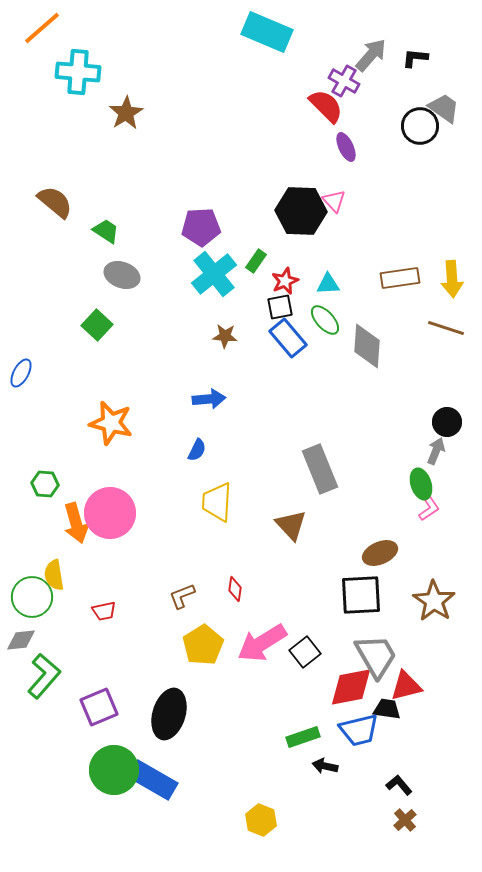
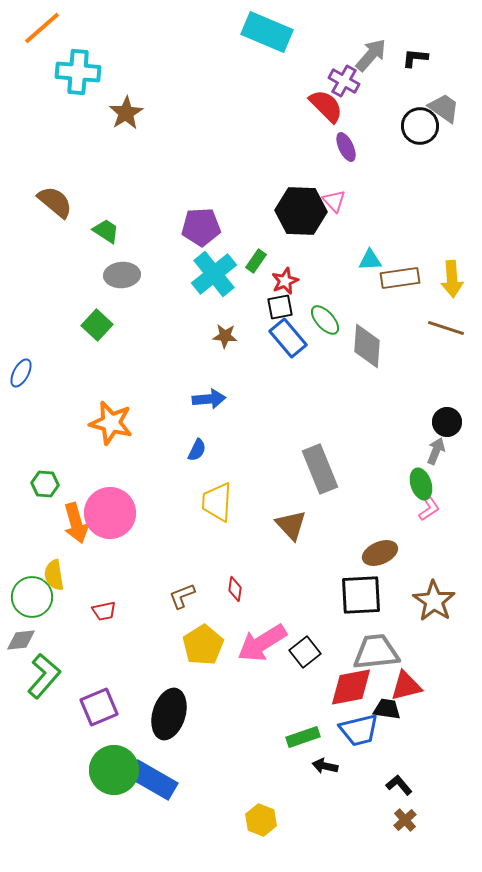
gray ellipse at (122, 275): rotated 24 degrees counterclockwise
cyan triangle at (328, 284): moved 42 px right, 24 px up
gray trapezoid at (376, 656): moved 4 px up; rotated 66 degrees counterclockwise
